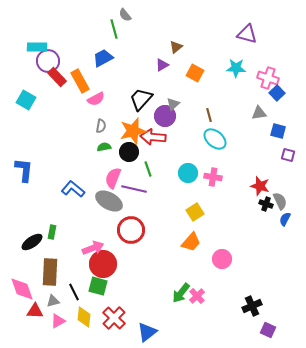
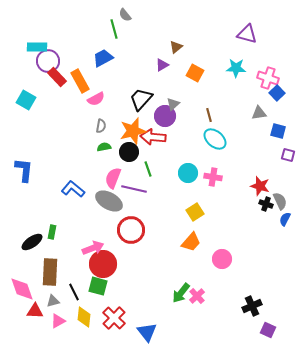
blue triangle at (147, 332): rotated 30 degrees counterclockwise
